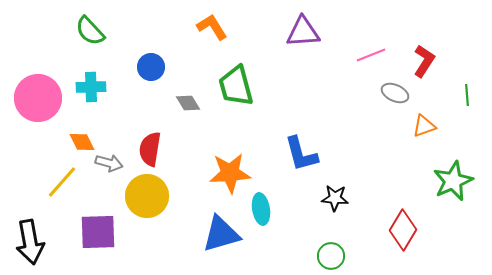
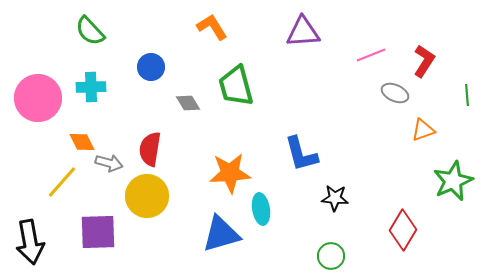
orange triangle: moved 1 px left, 4 px down
